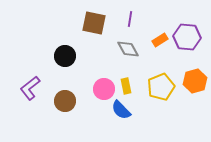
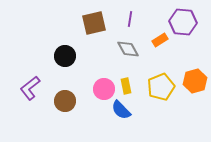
brown square: rotated 25 degrees counterclockwise
purple hexagon: moved 4 px left, 15 px up
